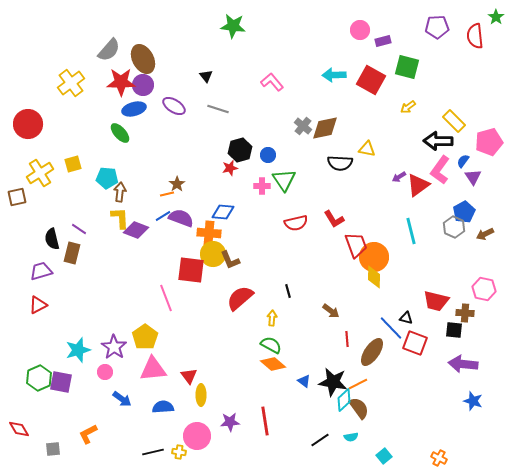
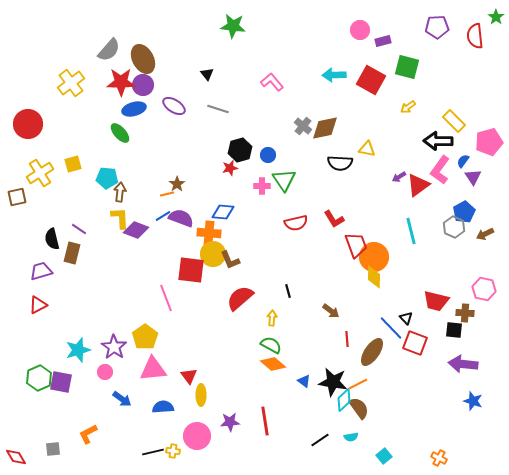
black triangle at (206, 76): moved 1 px right, 2 px up
black triangle at (406, 318): rotated 32 degrees clockwise
red diamond at (19, 429): moved 3 px left, 28 px down
yellow cross at (179, 452): moved 6 px left, 1 px up
